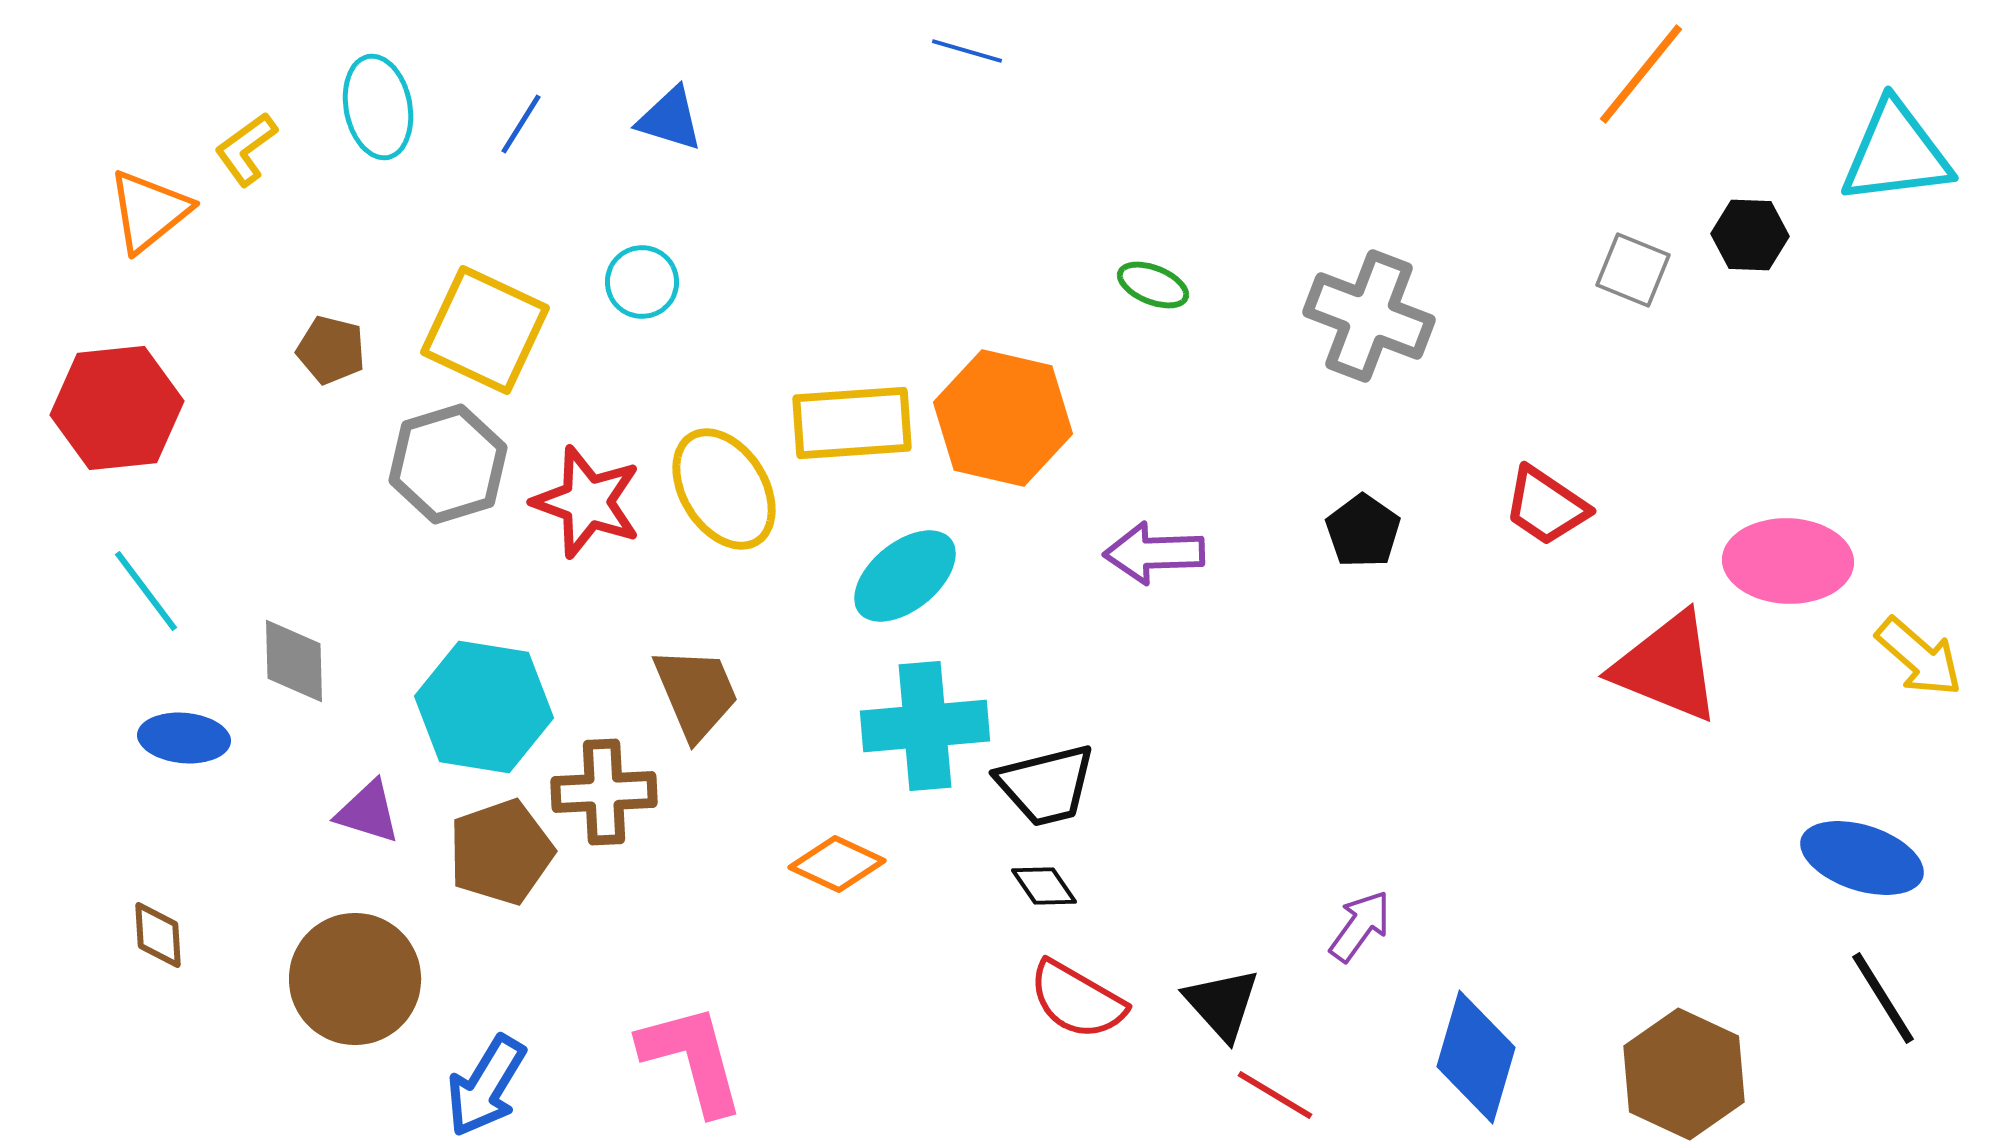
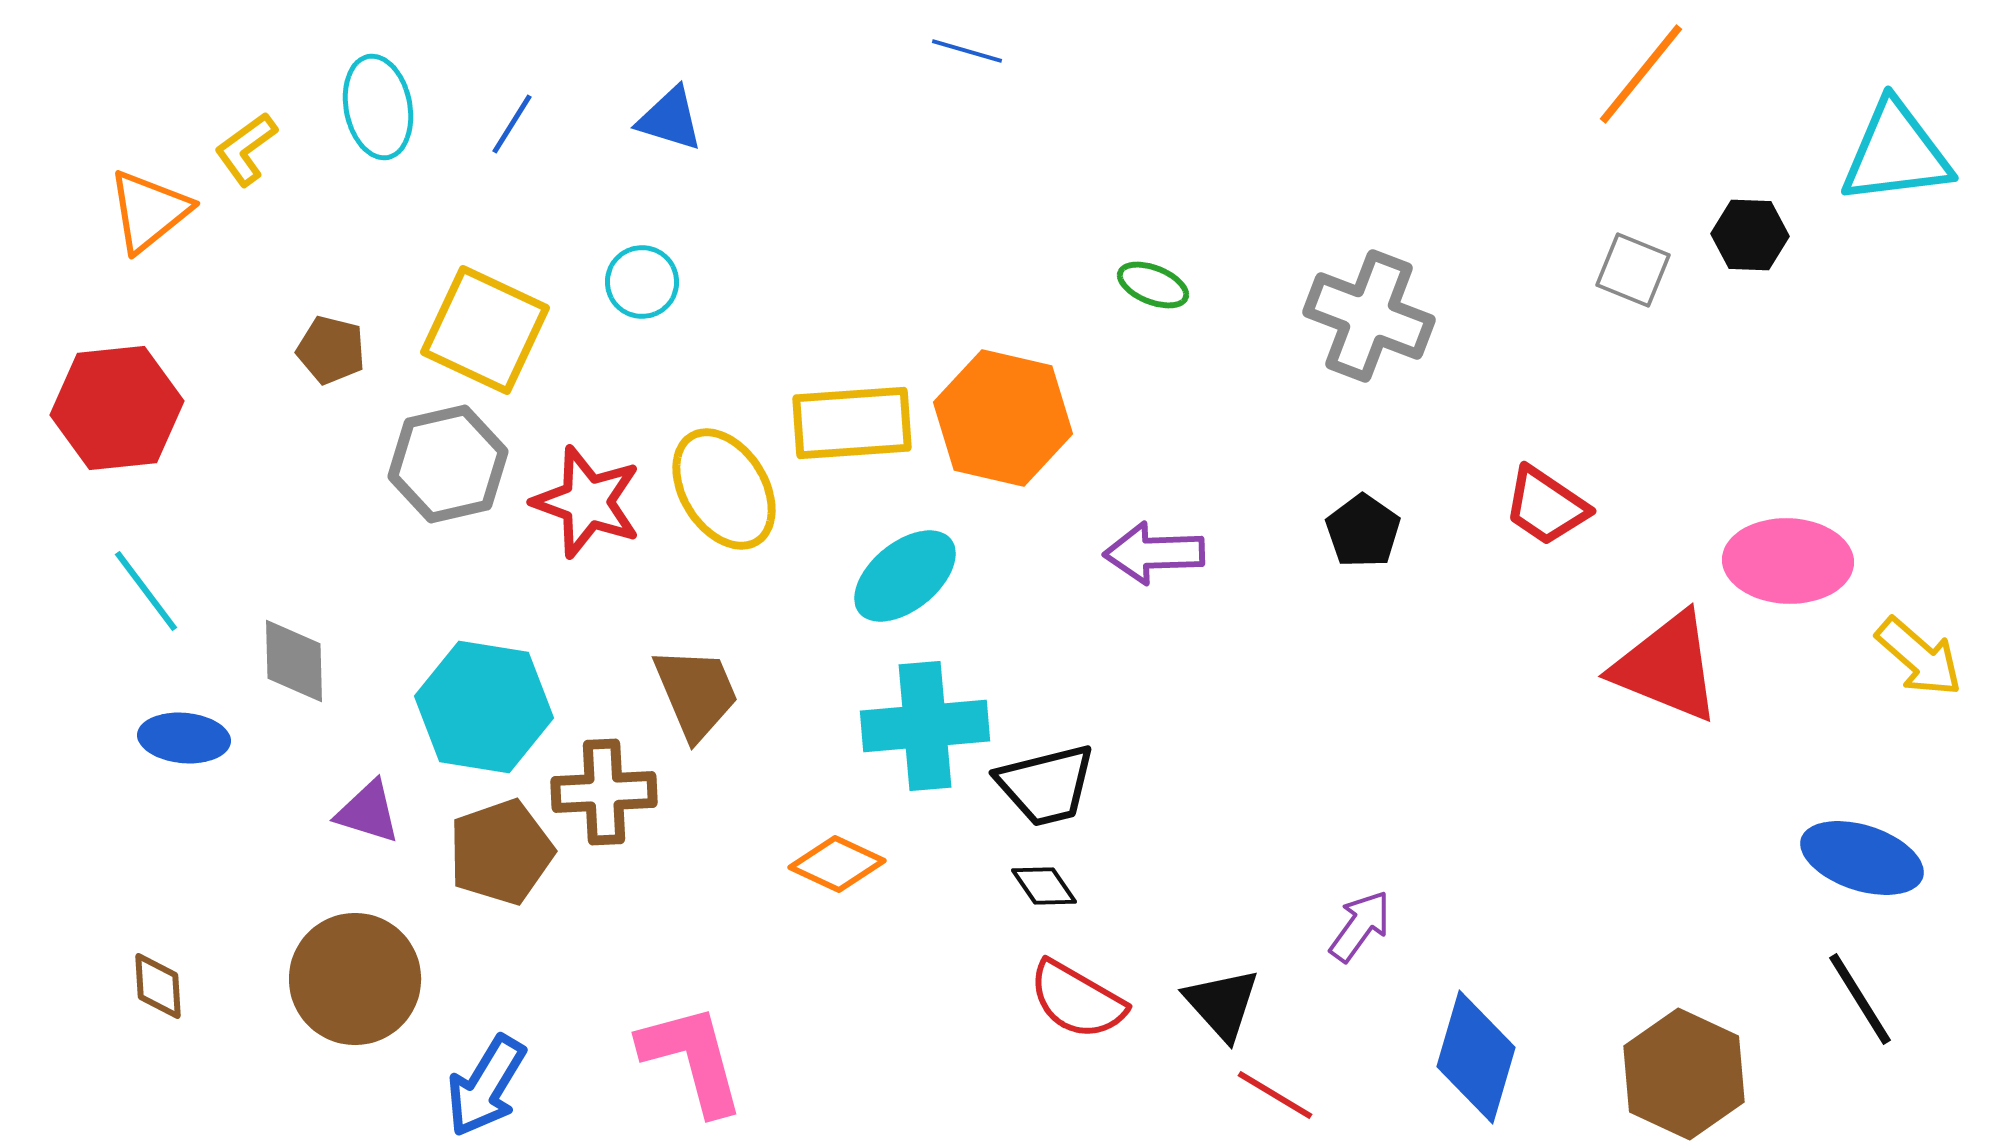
blue line at (521, 124): moved 9 px left
gray hexagon at (448, 464): rotated 4 degrees clockwise
brown diamond at (158, 935): moved 51 px down
black line at (1883, 998): moved 23 px left, 1 px down
